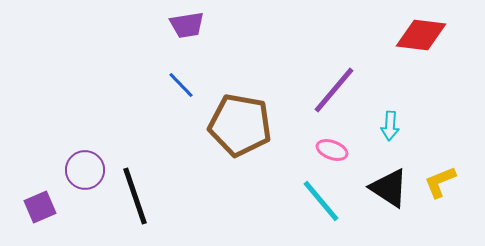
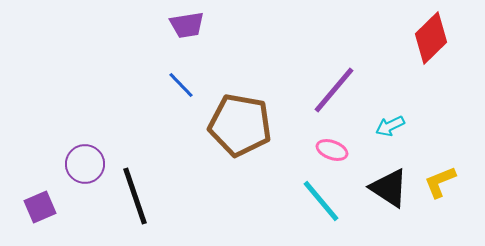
red diamond: moved 10 px right, 3 px down; rotated 51 degrees counterclockwise
cyan arrow: rotated 60 degrees clockwise
purple circle: moved 6 px up
